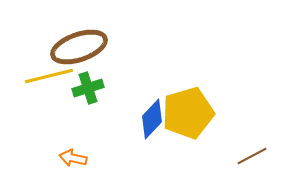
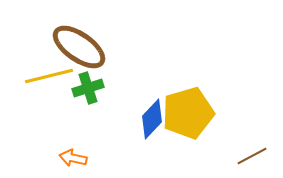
brown ellipse: rotated 54 degrees clockwise
